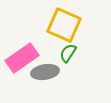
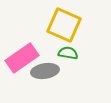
green semicircle: rotated 66 degrees clockwise
gray ellipse: moved 1 px up
